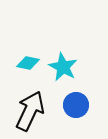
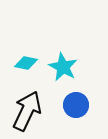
cyan diamond: moved 2 px left
black arrow: moved 3 px left
